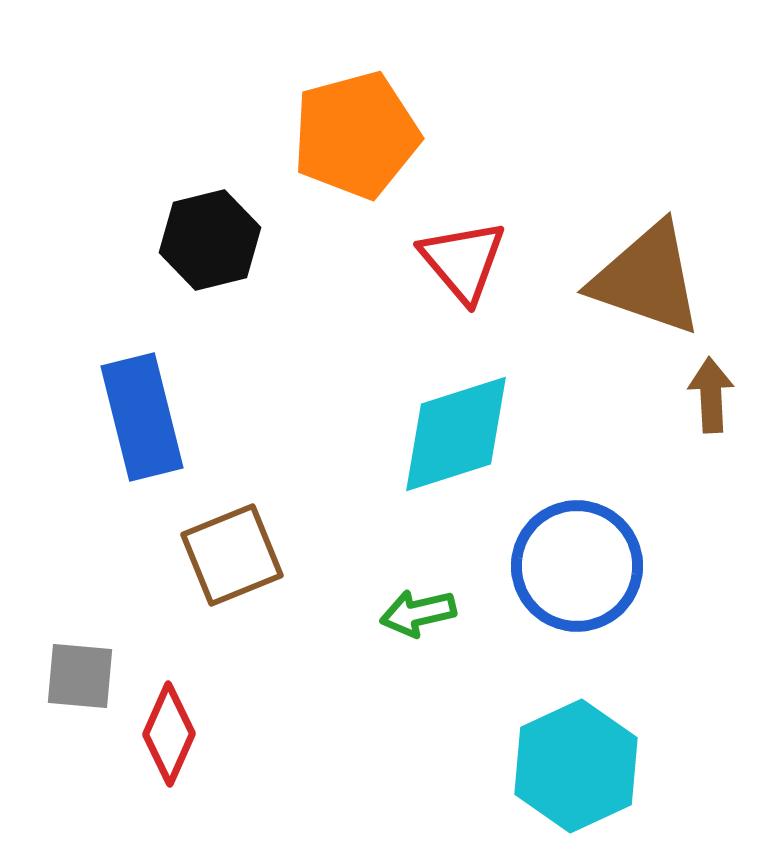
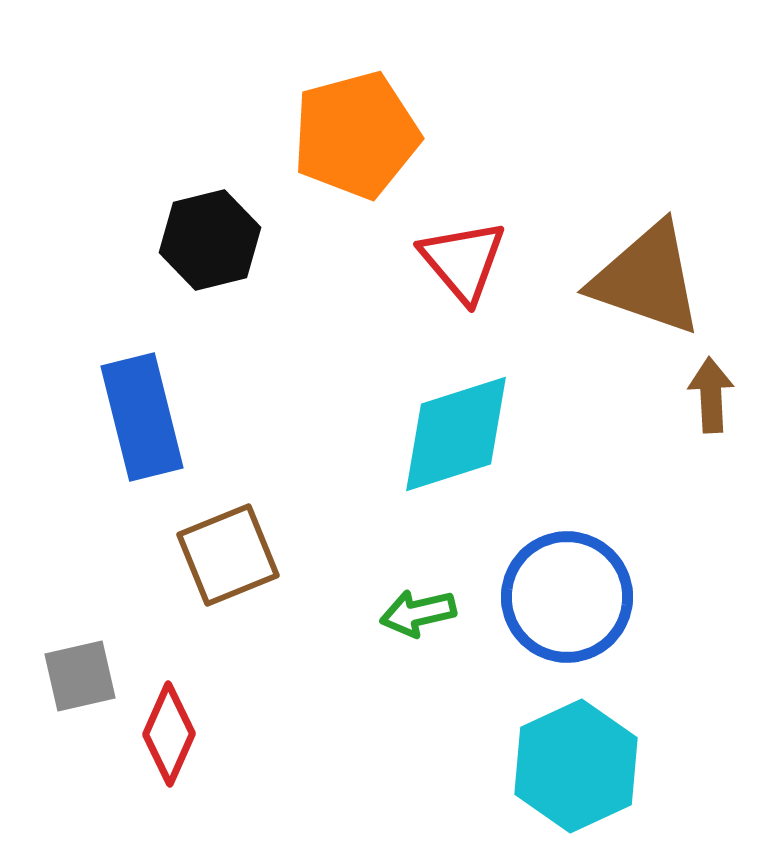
brown square: moved 4 px left
blue circle: moved 10 px left, 31 px down
gray square: rotated 18 degrees counterclockwise
